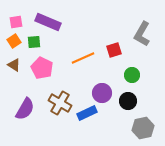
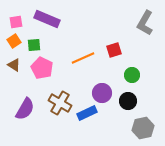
purple rectangle: moved 1 px left, 3 px up
gray L-shape: moved 3 px right, 11 px up
green square: moved 3 px down
